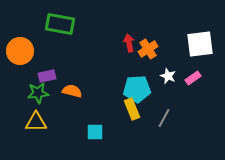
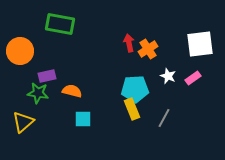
cyan pentagon: moved 2 px left
green star: rotated 15 degrees clockwise
yellow triangle: moved 13 px left; rotated 40 degrees counterclockwise
cyan square: moved 12 px left, 13 px up
